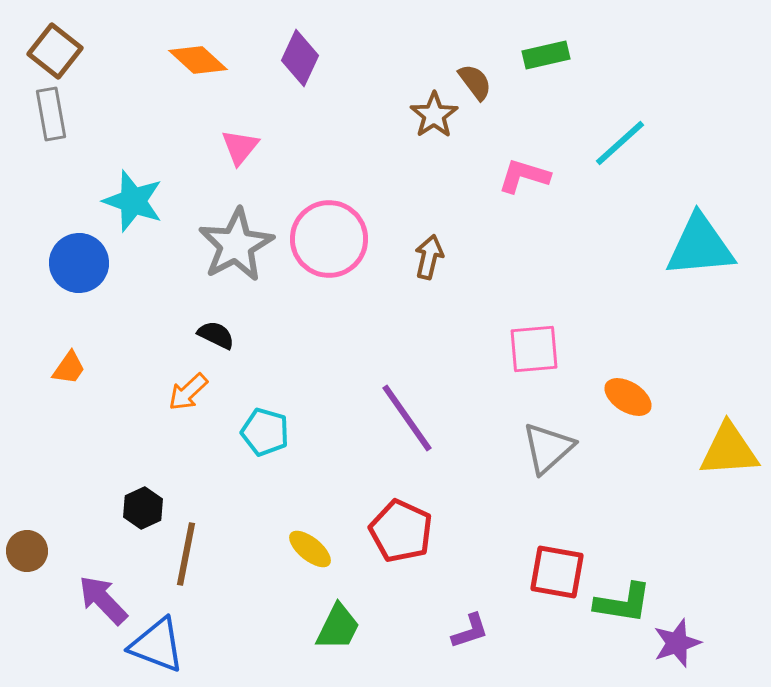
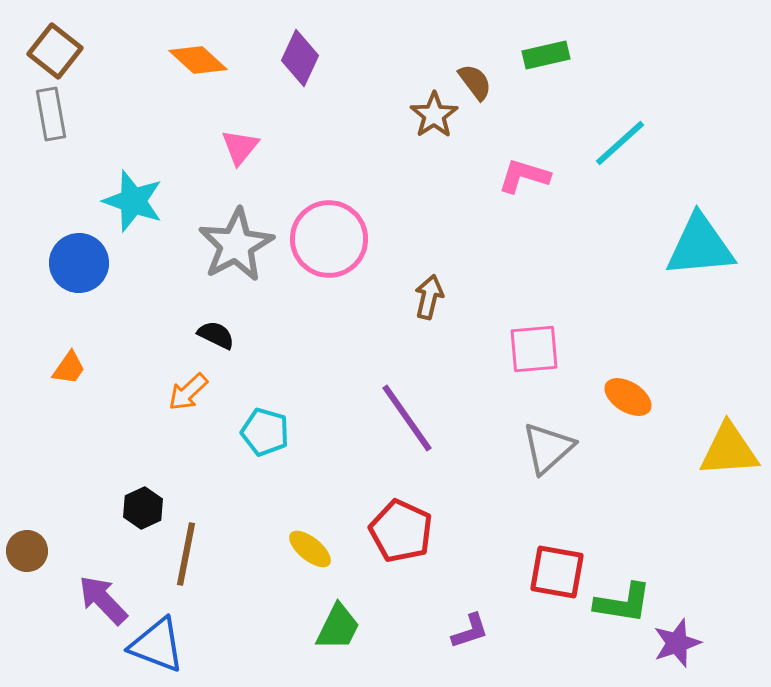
brown arrow: moved 40 px down
